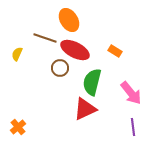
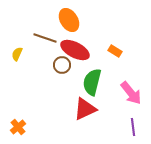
brown circle: moved 2 px right, 3 px up
